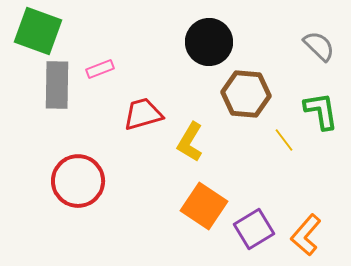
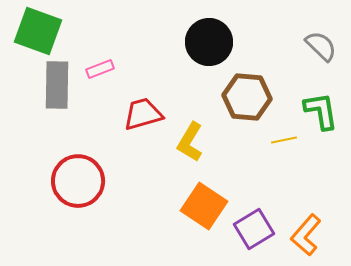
gray semicircle: moved 2 px right
brown hexagon: moved 1 px right, 3 px down
yellow line: rotated 65 degrees counterclockwise
